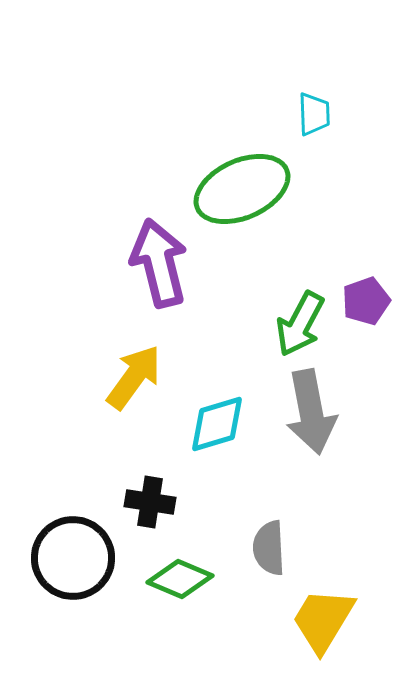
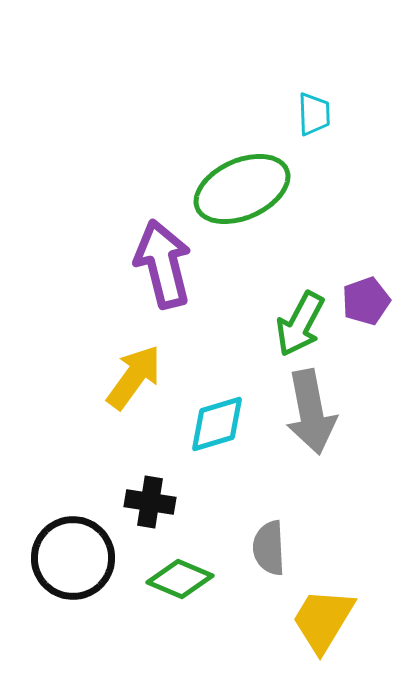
purple arrow: moved 4 px right, 1 px down
